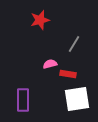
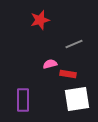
gray line: rotated 36 degrees clockwise
